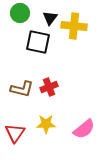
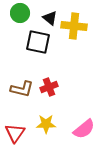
black triangle: rotated 28 degrees counterclockwise
